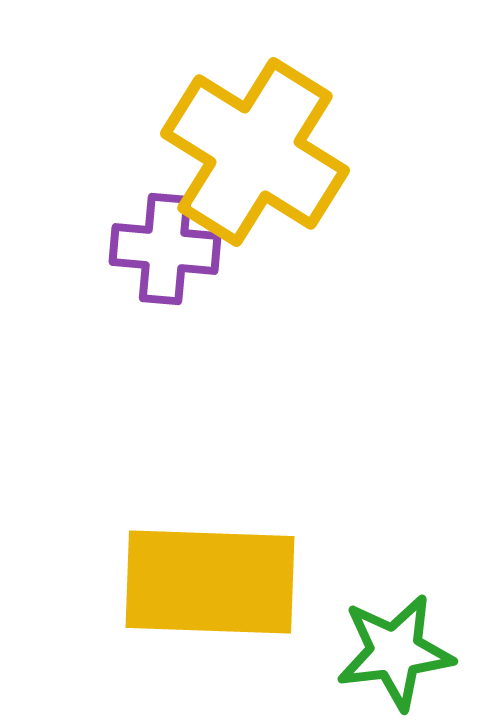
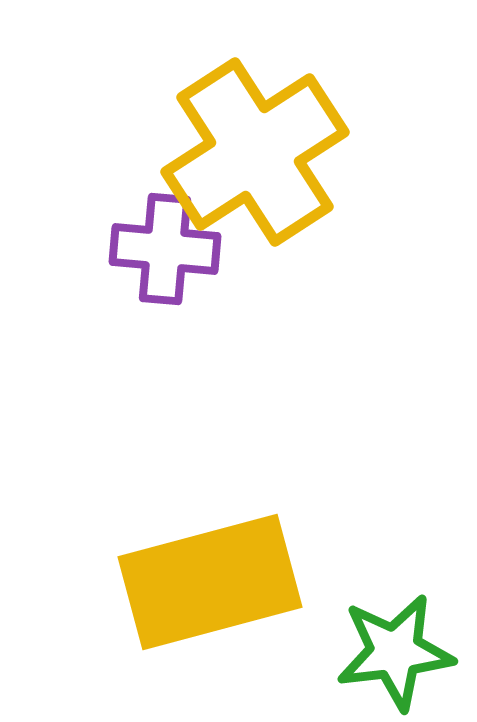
yellow cross: rotated 25 degrees clockwise
yellow rectangle: rotated 17 degrees counterclockwise
